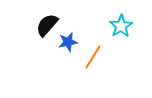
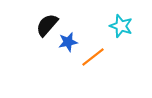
cyan star: rotated 20 degrees counterclockwise
orange line: rotated 20 degrees clockwise
